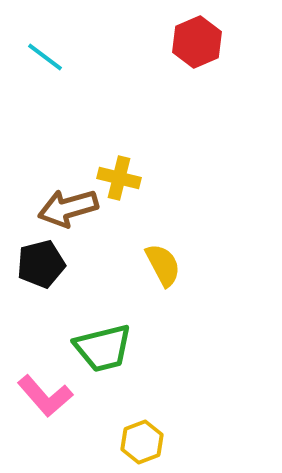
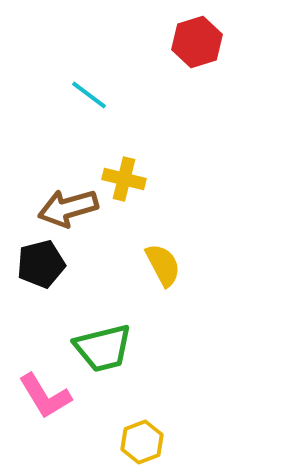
red hexagon: rotated 6 degrees clockwise
cyan line: moved 44 px right, 38 px down
yellow cross: moved 5 px right, 1 px down
pink L-shape: rotated 10 degrees clockwise
